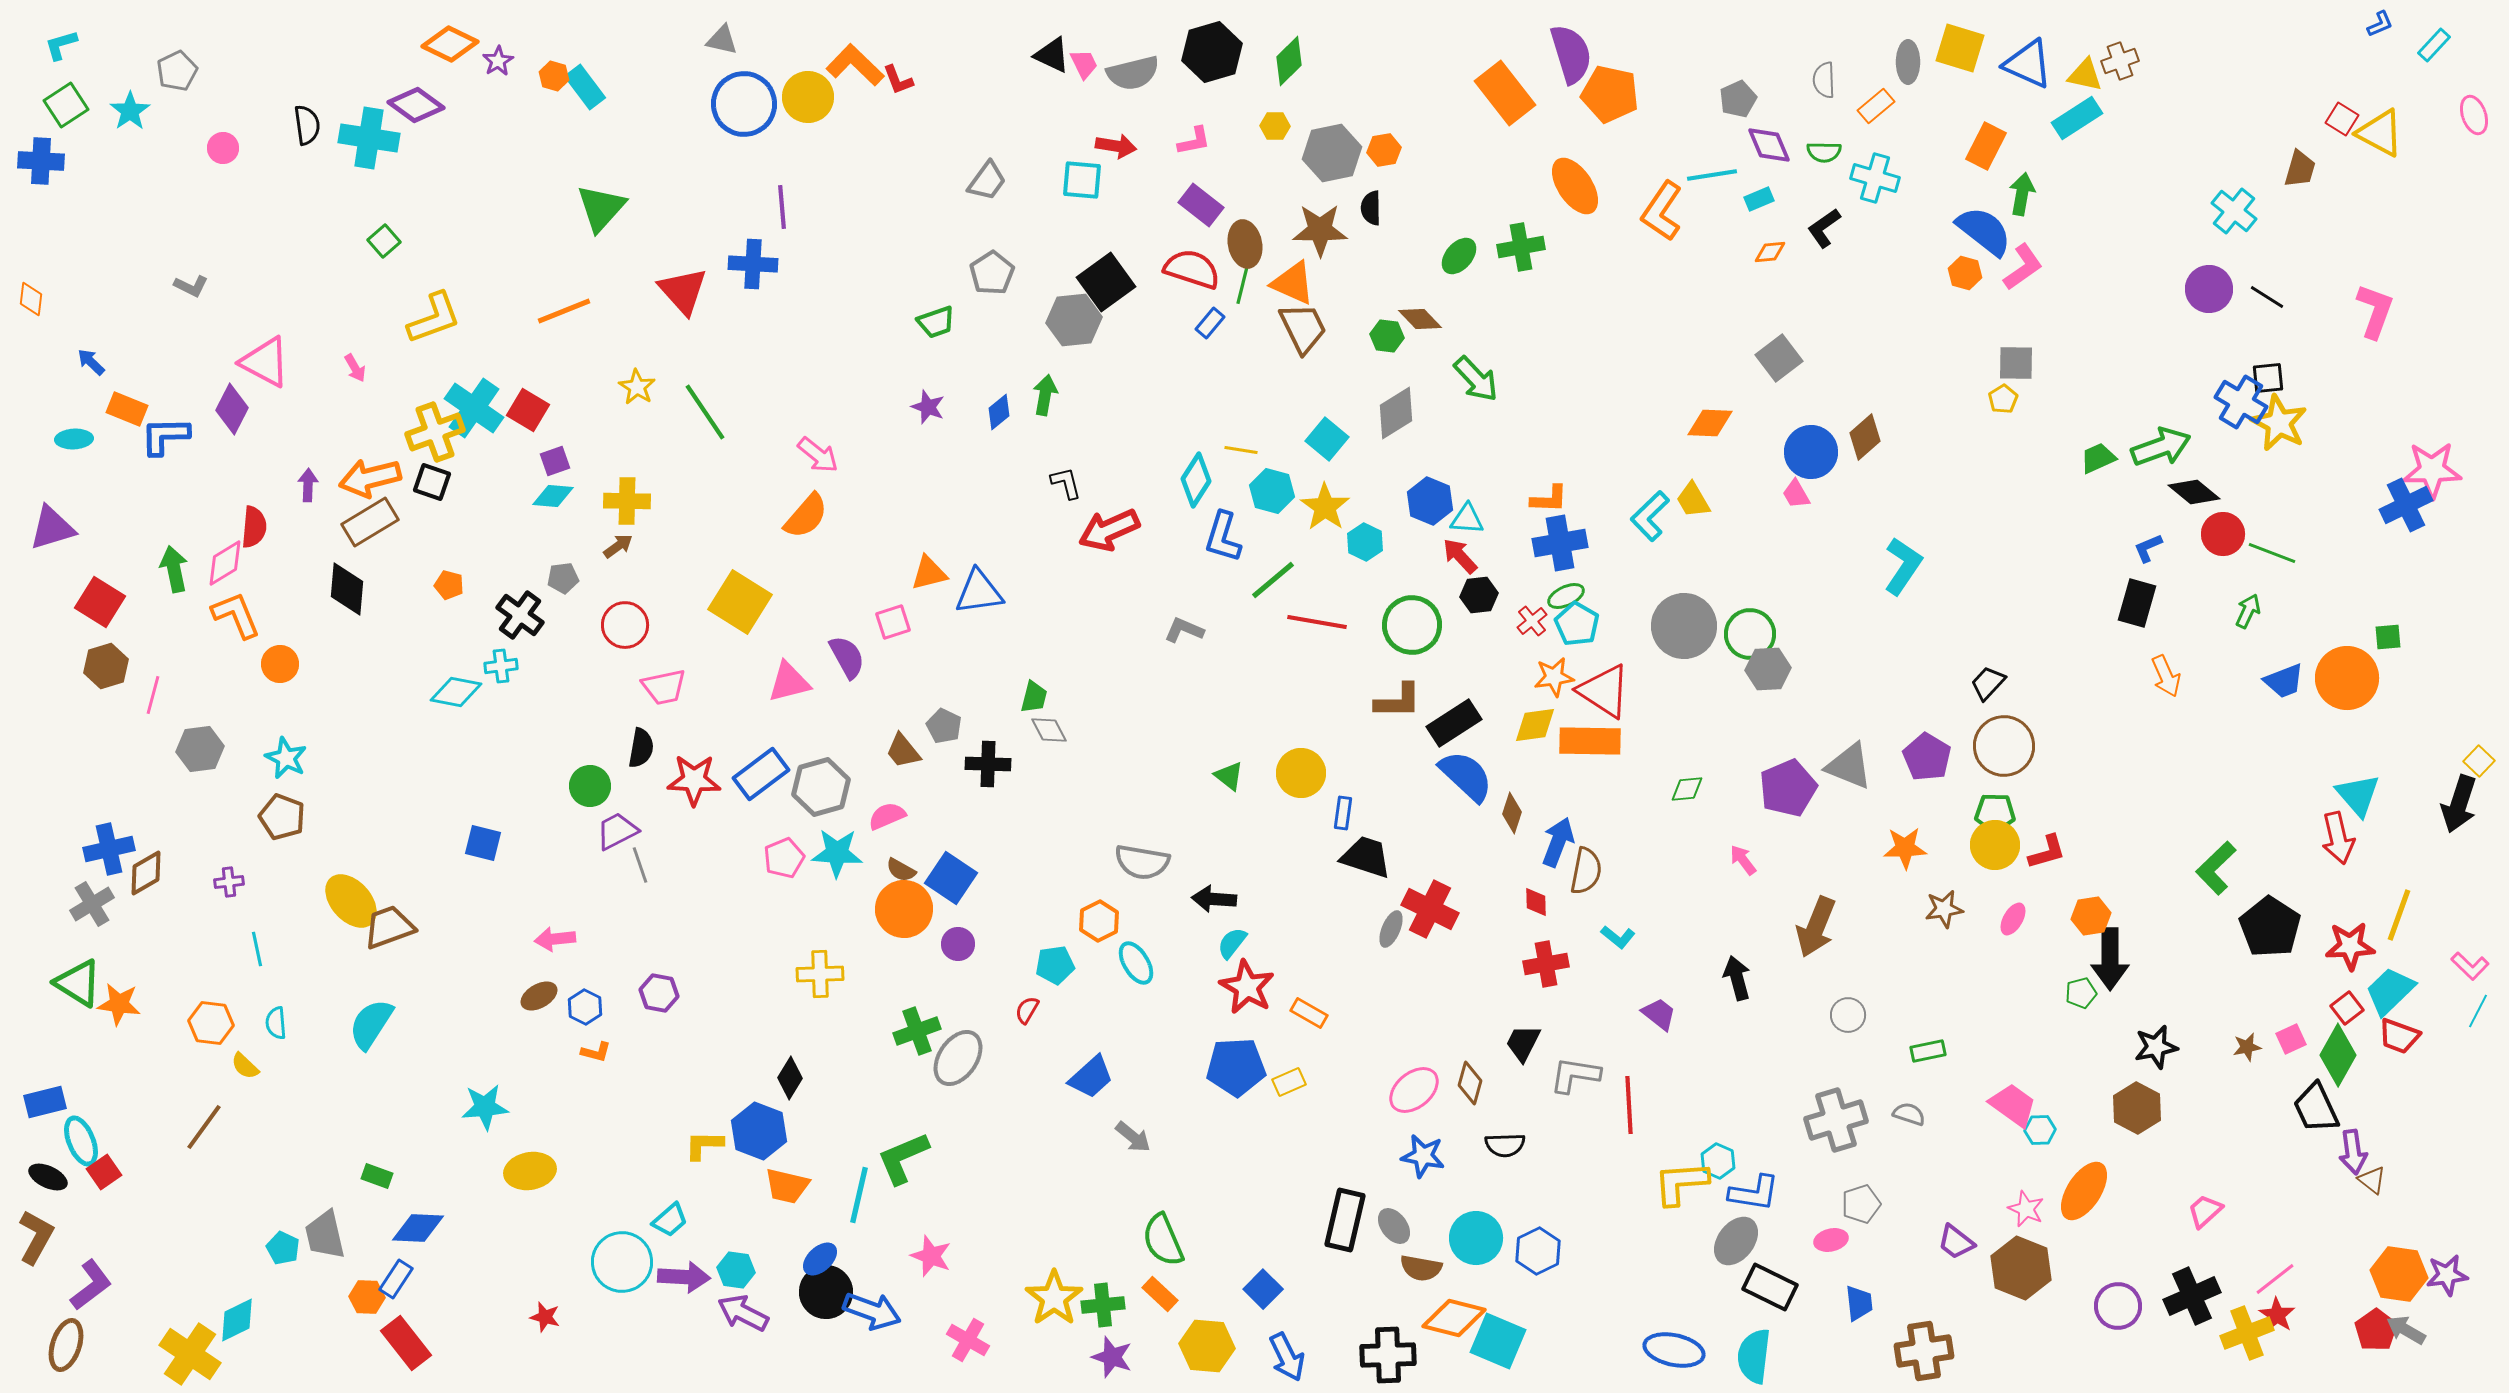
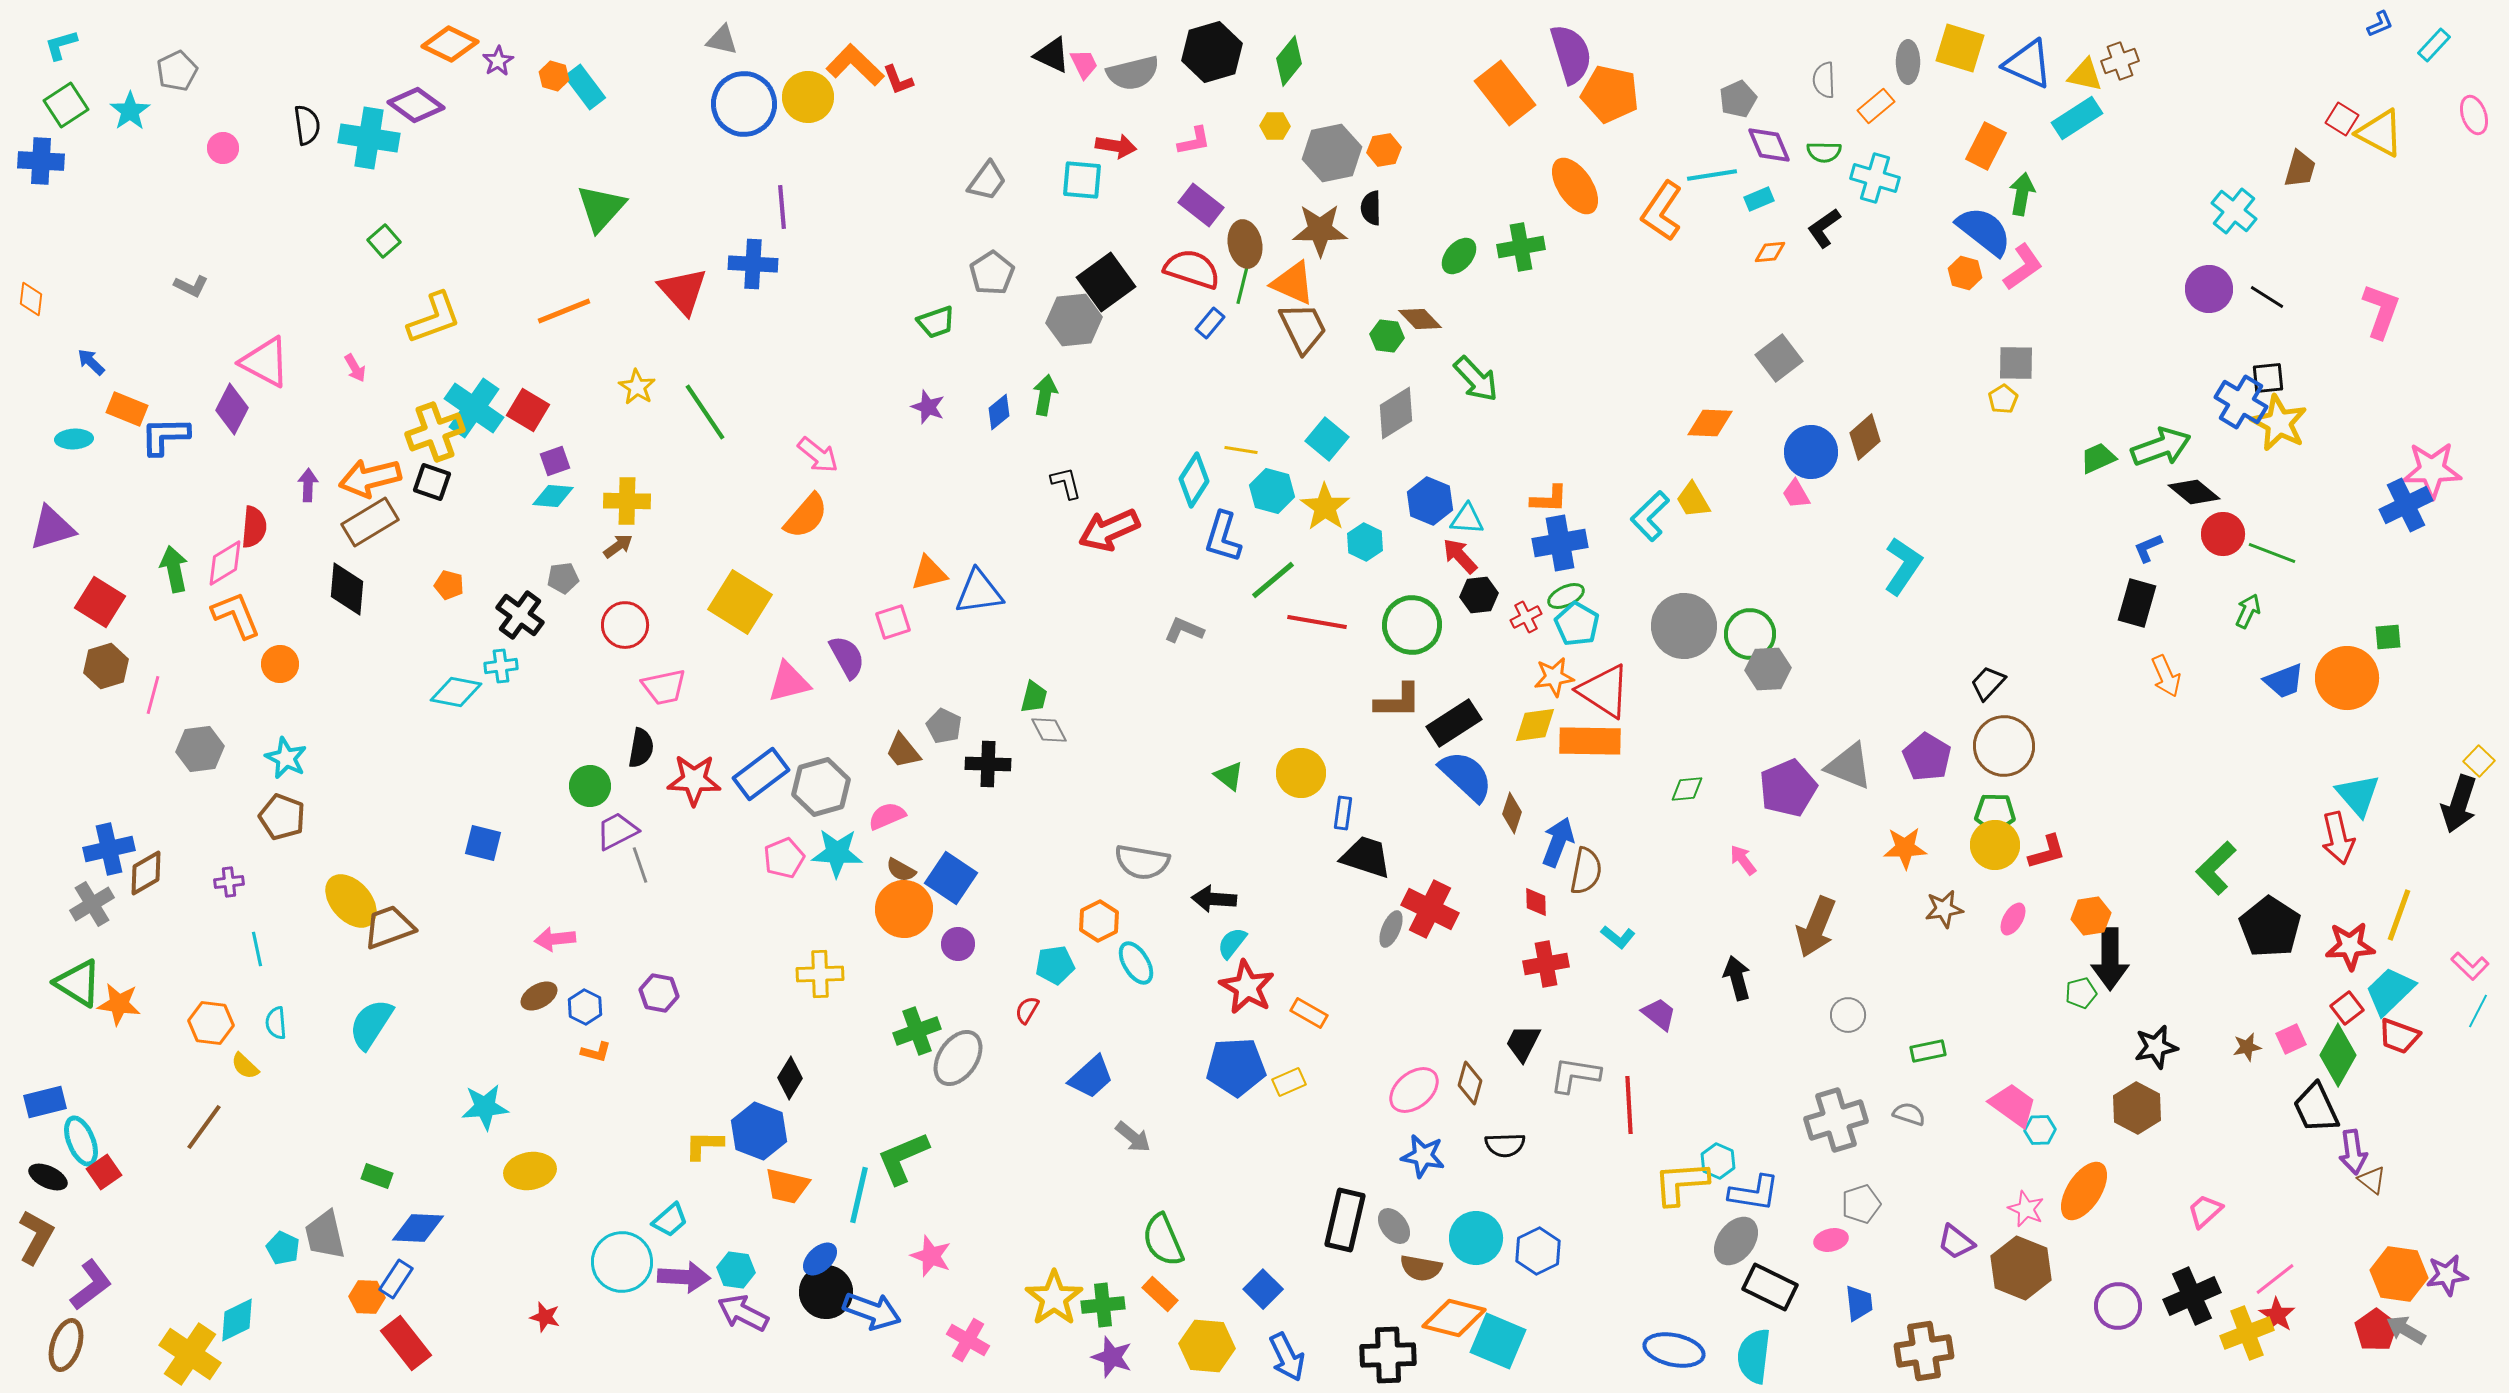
green diamond at (1289, 61): rotated 6 degrees counterclockwise
pink L-shape at (2375, 311): moved 6 px right
cyan diamond at (1196, 480): moved 2 px left
red cross at (1532, 621): moved 6 px left, 4 px up; rotated 12 degrees clockwise
